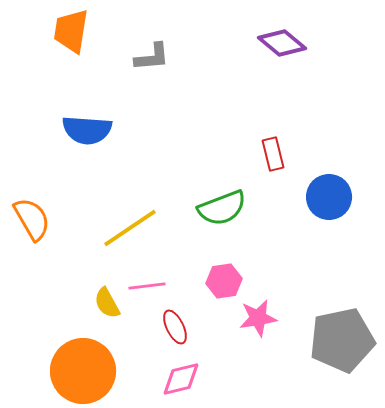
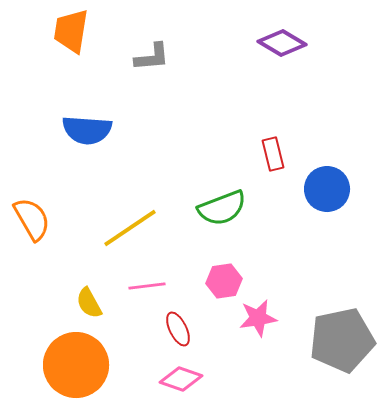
purple diamond: rotated 9 degrees counterclockwise
blue circle: moved 2 px left, 8 px up
yellow semicircle: moved 18 px left
red ellipse: moved 3 px right, 2 px down
orange circle: moved 7 px left, 6 px up
pink diamond: rotated 33 degrees clockwise
